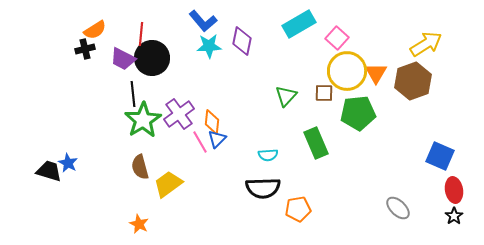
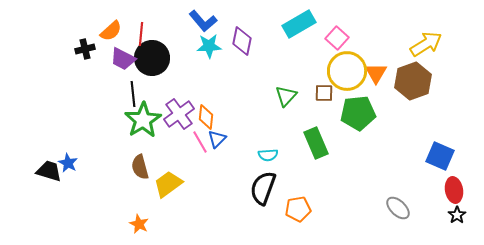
orange semicircle: moved 16 px right, 1 px down; rotated 10 degrees counterclockwise
orange diamond: moved 6 px left, 5 px up
black semicircle: rotated 112 degrees clockwise
black star: moved 3 px right, 1 px up
